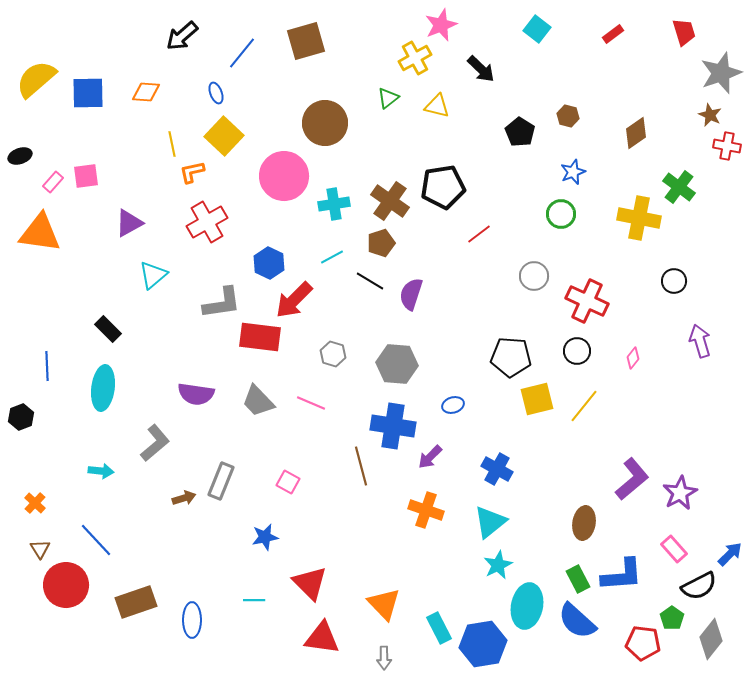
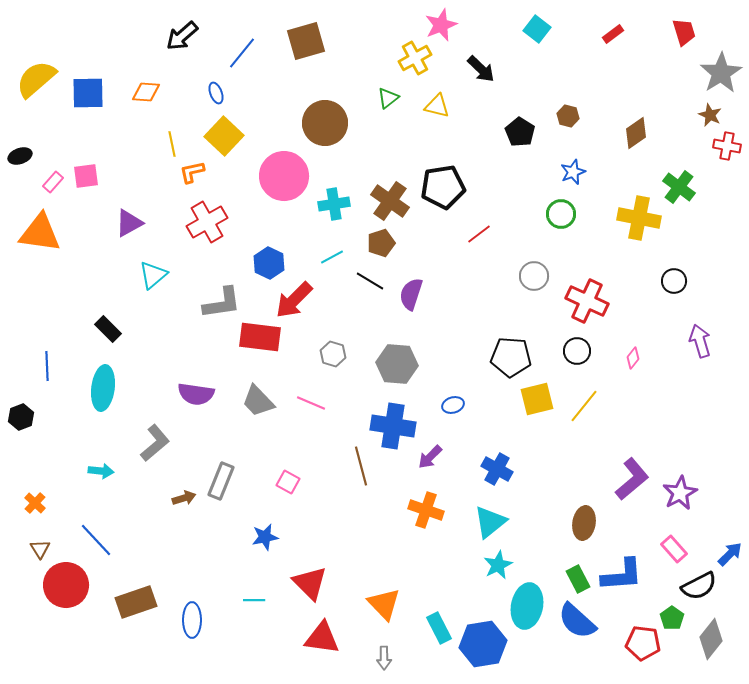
gray star at (721, 73): rotated 12 degrees counterclockwise
